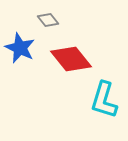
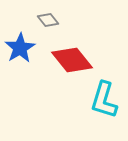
blue star: rotated 16 degrees clockwise
red diamond: moved 1 px right, 1 px down
